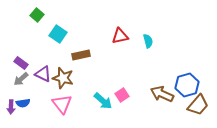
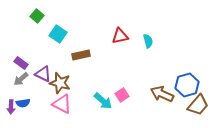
green square: moved 1 px down
brown star: moved 3 px left, 5 px down
pink triangle: rotated 25 degrees counterclockwise
